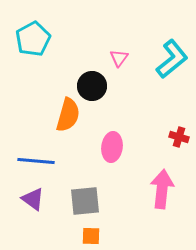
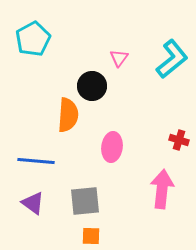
orange semicircle: rotated 12 degrees counterclockwise
red cross: moved 3 px down
purple triangle: moved 4 px down
